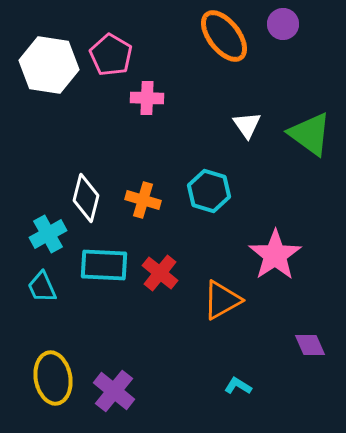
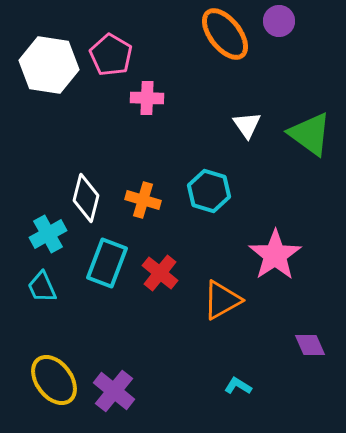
purple circle: moved 4 px left, 3 px up
orange ellipse: moved 1 px right, 2 px up
cyan rectangle: moved 3 px right, 2 px up; rotated 72 degrees counterclockwise
yellow ellipse: moved 1 px right, 2 px down; rotated 27 degrees counterclockwise
